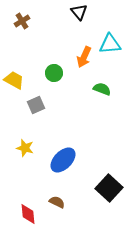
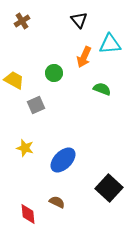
black triangle: moved 8 px down
